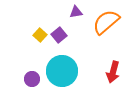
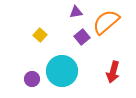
purple square: moved 23 px right, 2 px down
